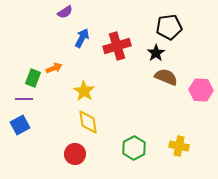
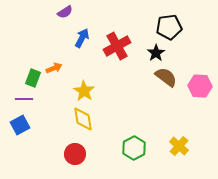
red cross: rotated 12 degrees counterclockwise
brown semicircle: rotated 15 degrees clockwise
pink hexagon: moved 1 px left, 4 px up
yellow diamond: moved 5 px left, 3 px up
yellow cross: rotated 30 degrees clockwise
